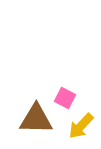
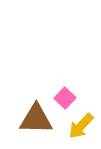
pink square: rotated 15 degrees clockwise
